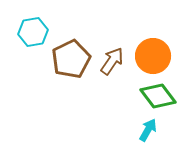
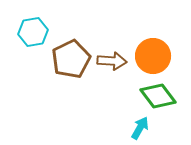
brown arrow: rotated 60 degrees clockwise
cyan arrow: moved 8 px left, 2 px up
